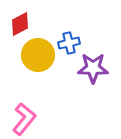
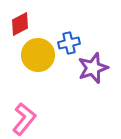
purple star: rotated 20 degrees counterclockwise
